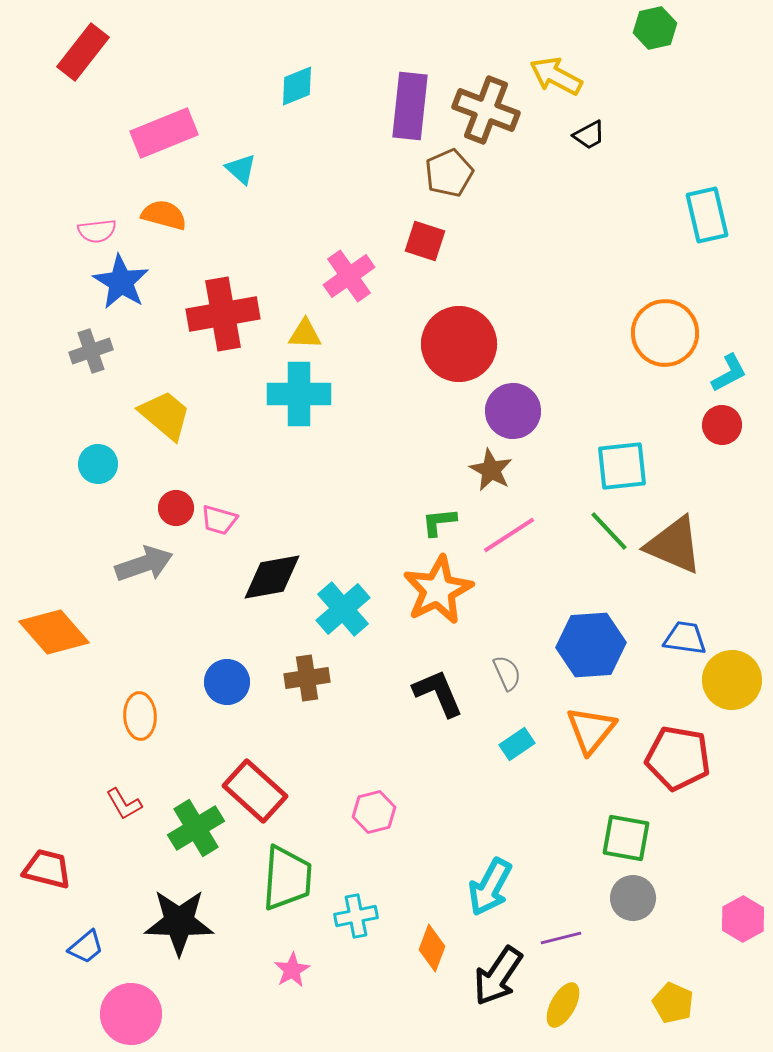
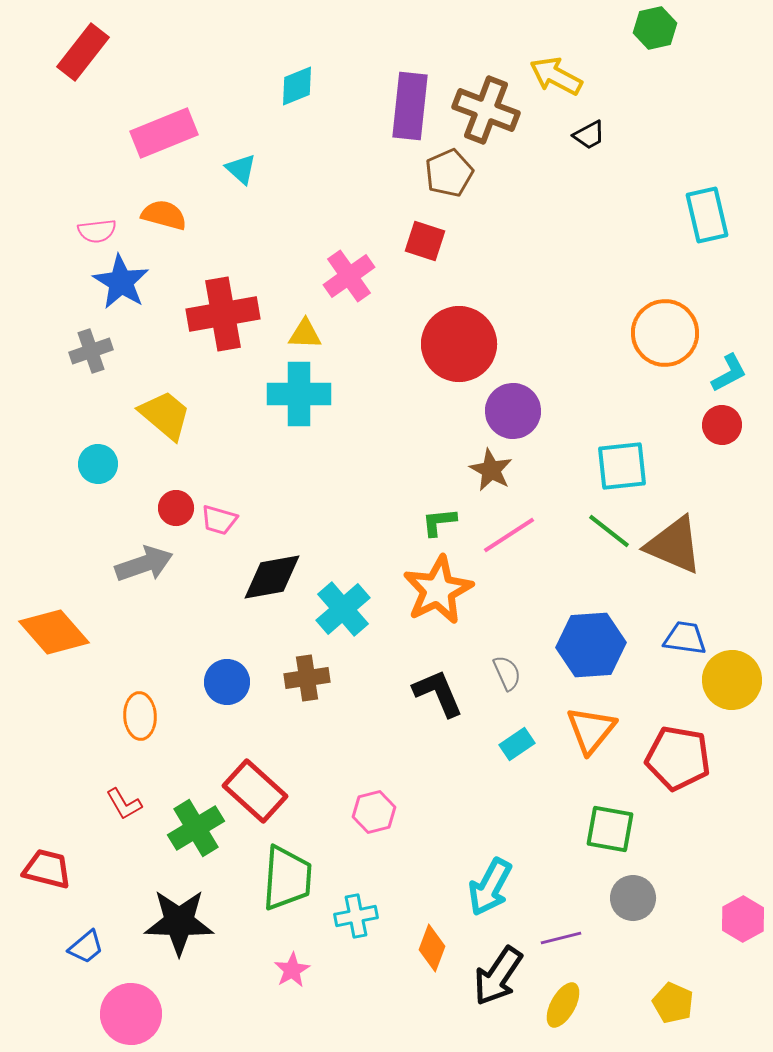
green line at (609, 531): rotated 9 degrees counterclockwise
green square at (626, 838): moved 16 px left, 9 px up
